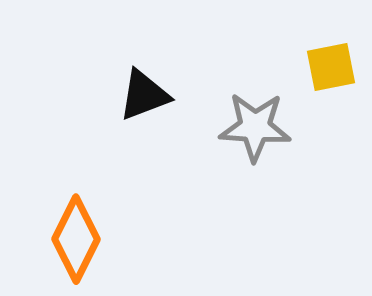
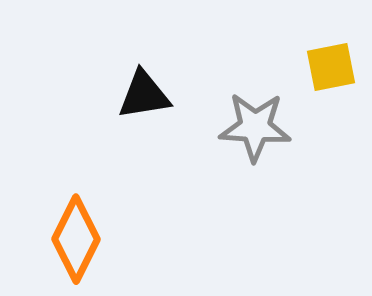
black triangle: rotated 12 degrees clockwise
